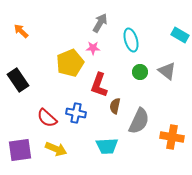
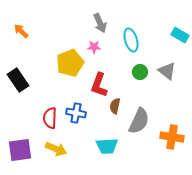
gray arrow: rotated 126 degrees clockwise
pink star: moved 1 px right, 1 px up
red semicircle: moved 3 px right; rotated 50 degrees clockwise
